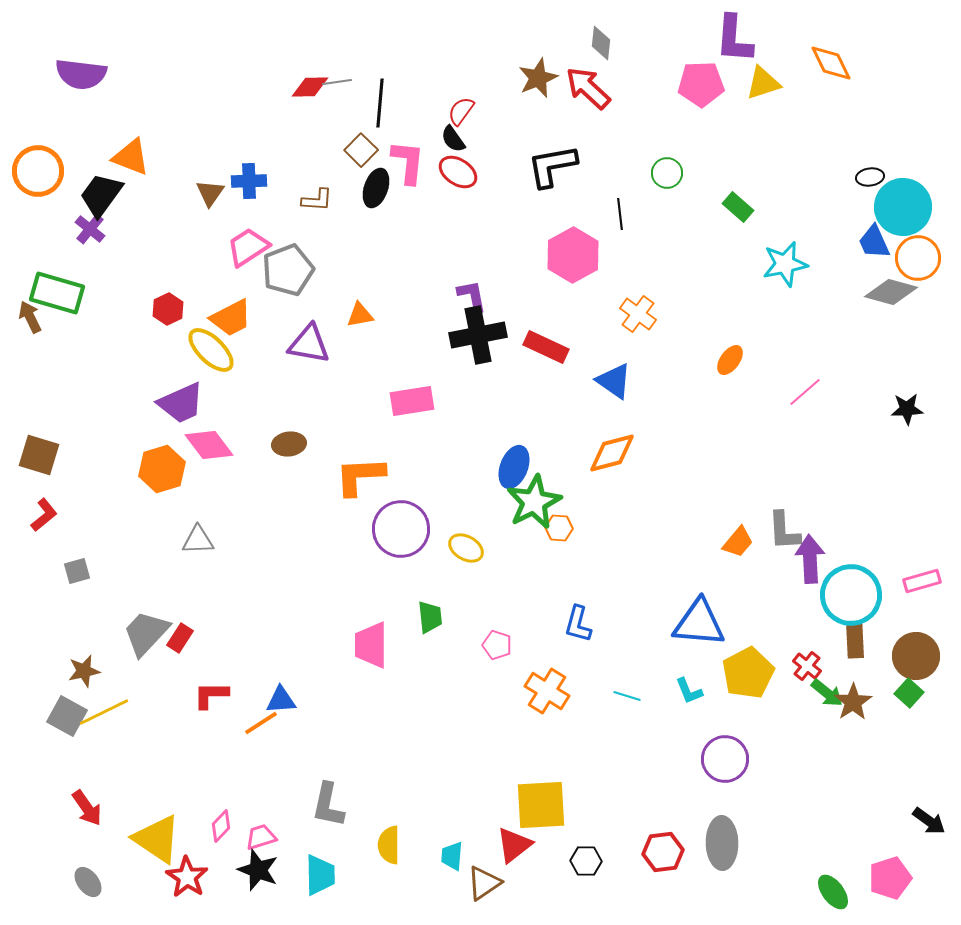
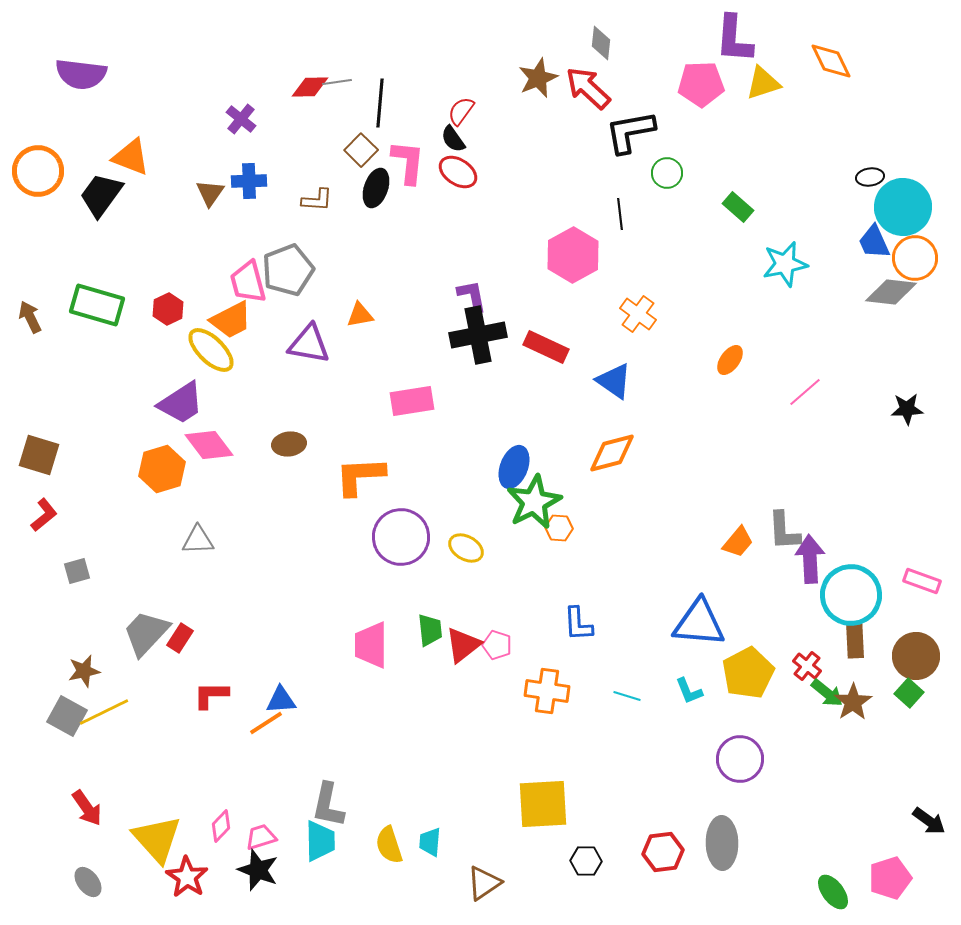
orange diamond at (831, 63): moved 2 px up
black L-shape at (552, 166): moved 78 px right, 34 px up
purple cross at (90, 229): moved 151 px right, 110 px up
pink trapezoid at (248, 247): moved 35 px down; rotated 72 degrees counterclockwise
orange circle at (918, 258): moved 3 px left
gray diamond at (891, 292): rotated 9 degrees counterclockwise
green rectangle at (57, 293): moved 40 px right, 12 px down
orange trapezoid at (231, 318): moved 2 px down
purple trapezoid at (181, 403): rotated 9 degrees counterclockwise
purple circle at (401, 529): moved 8 px down
pink rectangle at (922, 581): rotated 36 degrees clockwise
green trapezoid at (430, 617): moved 13 px down
blue L-shape at (578, 624): rotated 18 degrees counterclockwise
orange cross at (547, 691): rotated 24 degrees counterclockwise
orange line at (261, 723): moved 5 px right
purple circle at (725, 759): moved 15 px right
yellow square at (541, 805): moved 2 px right, 1 px up
yellow triangle at (157, 839): rotated 14 degrees clockwise
yellow semicircle at (389, 845): rotated 18 degrees counterclockwise
red triangle at (514, 845): moved 51 px left, 200 px up
cyan trapezoid at (452, 856): moved 22 px left, 14 px up
cyan trapezoid at (320, 875): moved 34 px up
